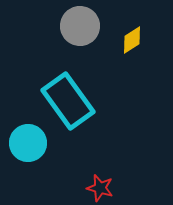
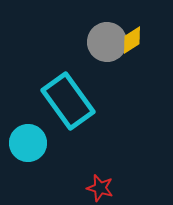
gray circle: moved 27 px right, 16 px down
